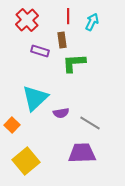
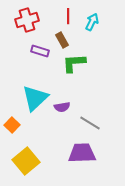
red cross: rotated 25 degrees clockwise
brown rectangle: rotated 21 degrees counterclockwise
purple semicircle: moved 1 px right, 6 px up
